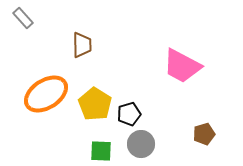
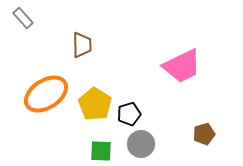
pink trapezoid: rotated 54 degrees counterclockwise
